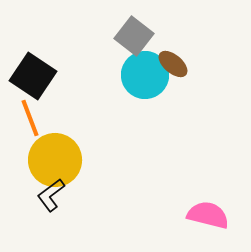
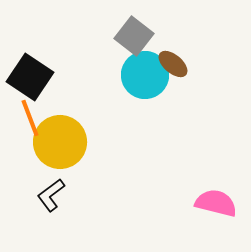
black square: moved 3 px left, 1 px down
yellow circle: moved 5 px right, 18 px up
pink semicircle: moved 8 px right, 12 px up
